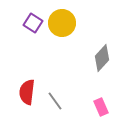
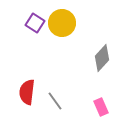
purple square: moved 2 px right
